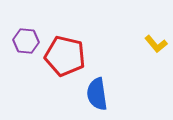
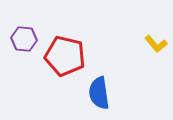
purple hexagon: moved 2 px left, 2 px up
blue semicircle: moved 2 px right, 1 px up
